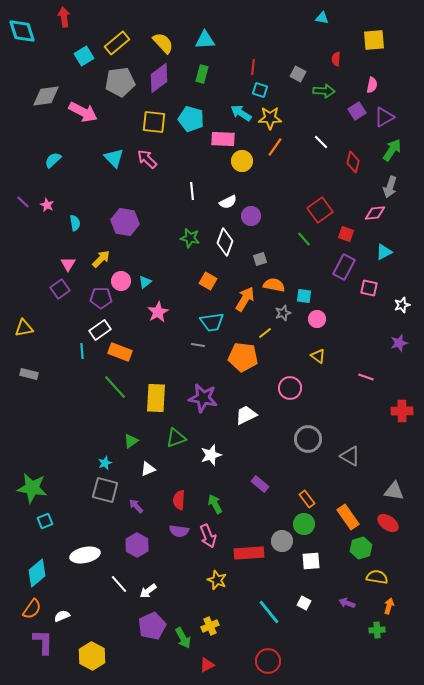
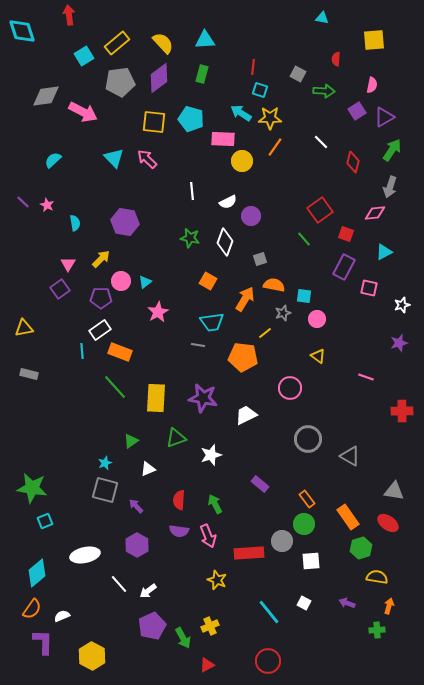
red arrow at (64, 17): moved 5 px right, 2 px up
